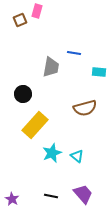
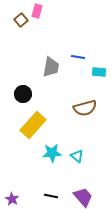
brown square: moved 1 px right; rotated 16 degrees counterclockwise
blue line: moved 4 px right, 4 px down
yellow rectangle: moved 2 px left
cyan star: rotated 18 degrees clockwise
purple trapezoid: moved 3 px down
